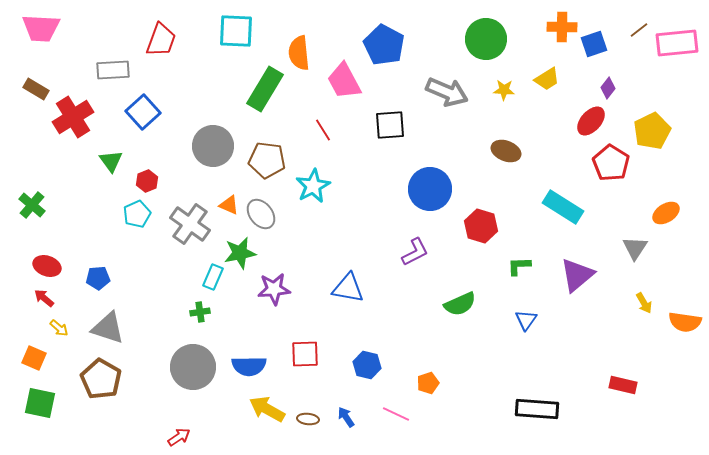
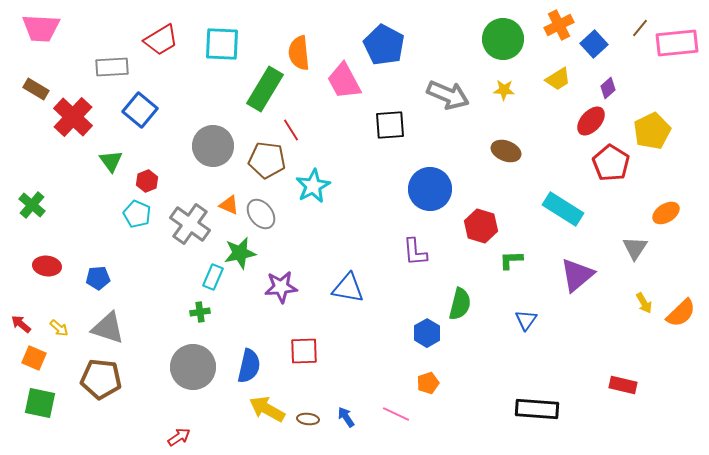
orange cross at (562, 27): moved 3 px left, 2 px up; rotated 28 degrees counterclockwise
brown line at (639, 30): moved 1 px right, 2 px up; rotated 12 degrees counterclockwise
cyan square at (236, 31): moved 14 px left, 13 px down
green circle at (486, 39): moved 17 px right
red trapezoid at (161, 40): rotated 39 degrees clockwise
blue square at (594, 44): rotated 24 degrees counterclockwise
gray rectangle at (113, 70): moved 1 px left, 3 px up
yellow trapezoid at (547, 79): moved 11 px right
purple diamond at (608, 88): rotated 10 degrees clockwise
gray arrow at (447, 92): moved 1 px right, 3 px down
blue square at (143, 112): moved 3 px left, 2 px up; rotated 8 degrees counterclockwise
red cross at (73, 117): rotated 15 degrees counterclockwise
red line at (323, 130): moved 32 px left
cyan rectangle at (563, 207): moved 2 px down
cyan pentagon at (137, 214): rotated 24 degrees counterclockwise
purple L-shape at (415, 252): rotated 112 degrees clockwise
red ellipse at (47, 266): rotated 12 degrees counterclockwise
green L-shape at (519, 266): moved 8 px left, 6 px up
purple star at (274, 289): moved 7 px right, 2 px up
red arrow at (44, 298): moved 23 px left, 26 px down
green semicircle at (460, 304): rotated 52 degrees counterclockwise
orange semicircle at (685, 322): moved 4 px left, 9 px up; rotated 52 degrees counterclockwise
red square at (305, 354): moved 1 px left, 3 px up
blue hexagon at (367, 365): moved 60 px right, 32 px up; rotated 16 degrees clockwise
blue semicircle at (249, 366): rotated 76 degrees counterclockwise
brown pentagon at (101, 379): rotated 24 degrees counterclockwise
